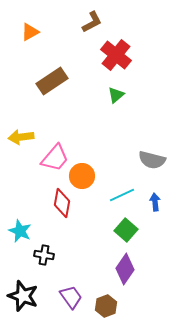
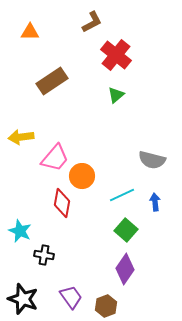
orange triangle: rotated 30 degrees clockwise
black star: moved 3 px down
